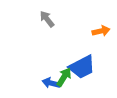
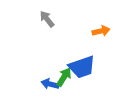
blue trapezoid: rotated 8 degrees clockwise
blue arrow: moved 1 px left, 1 px down
